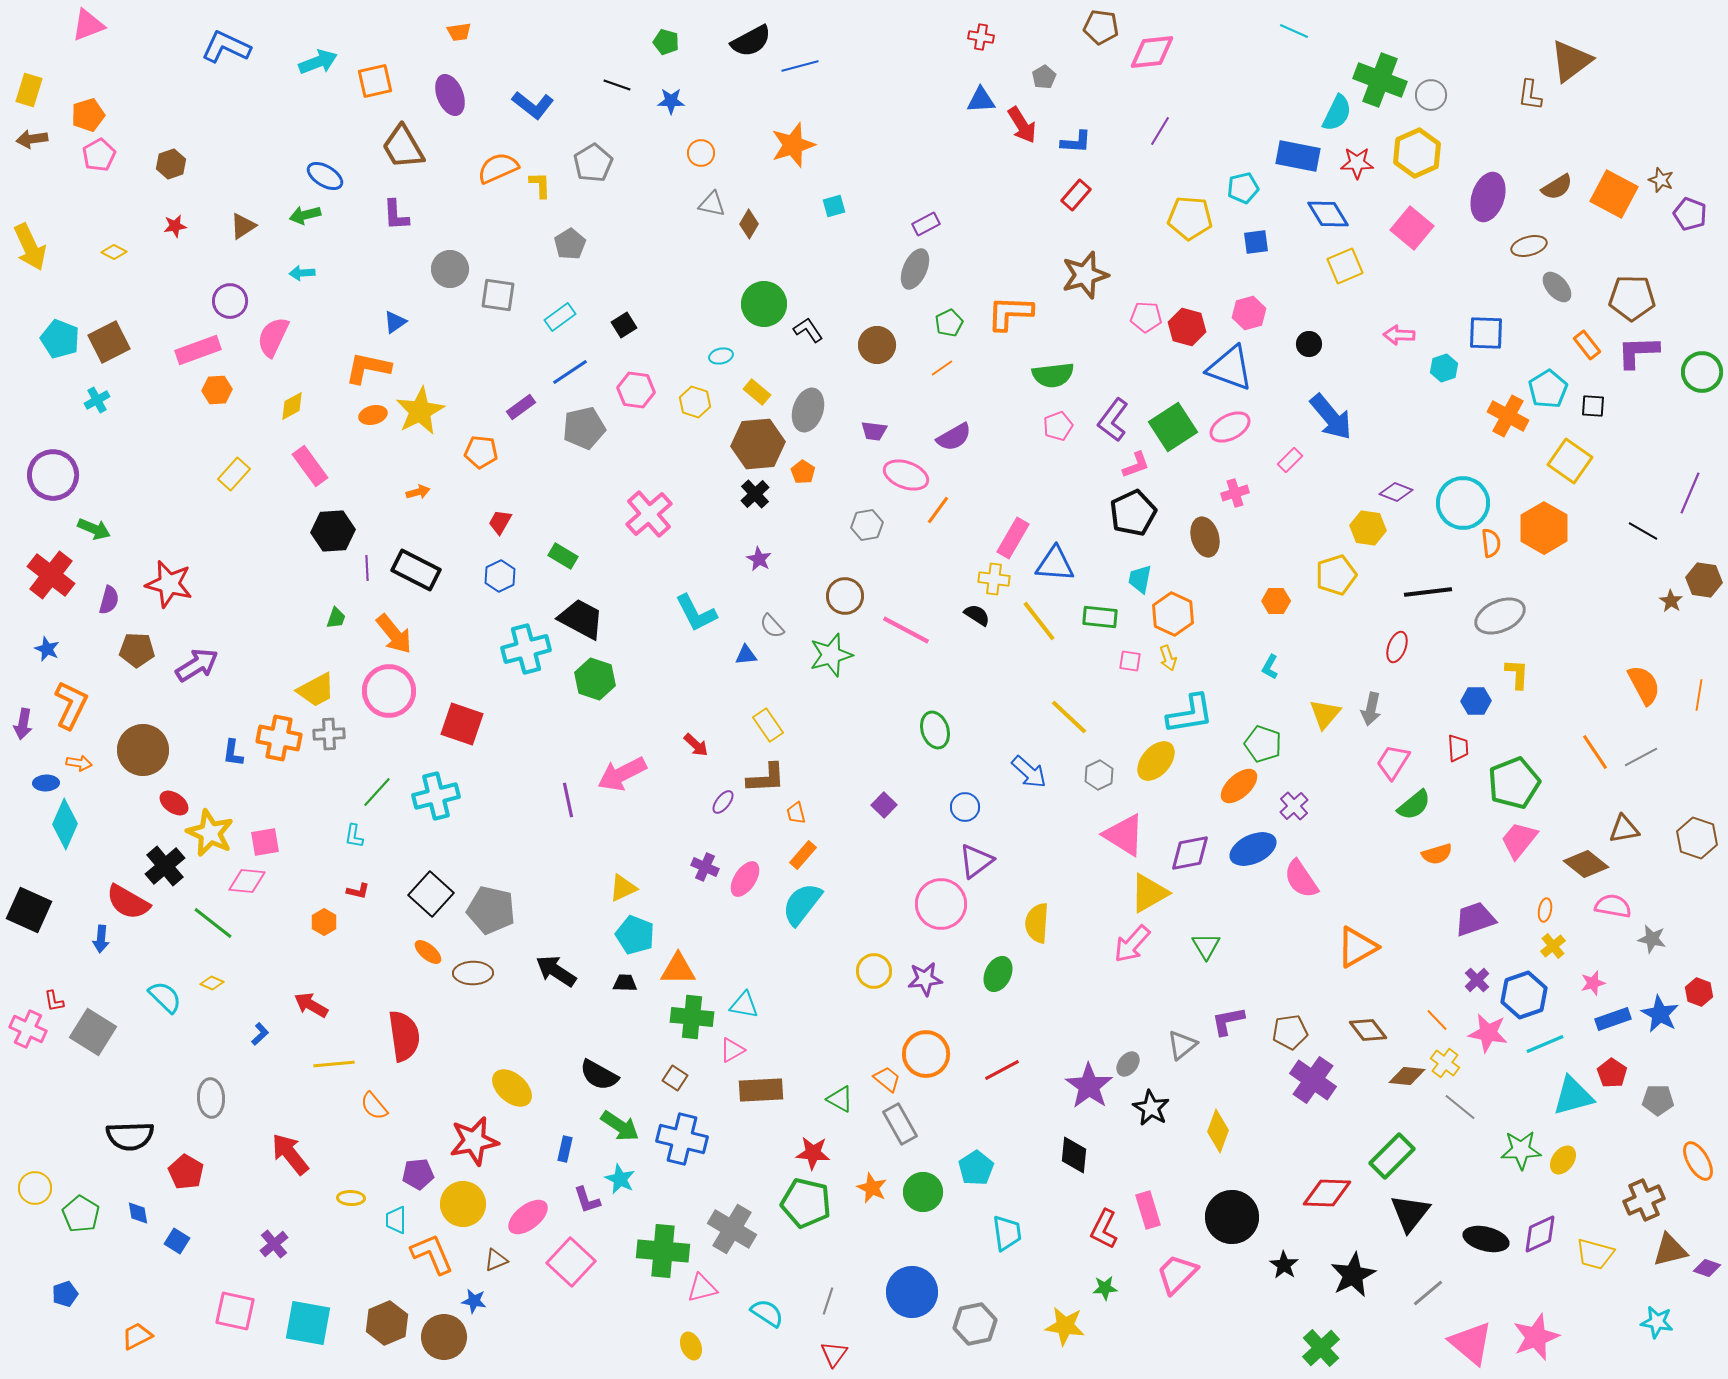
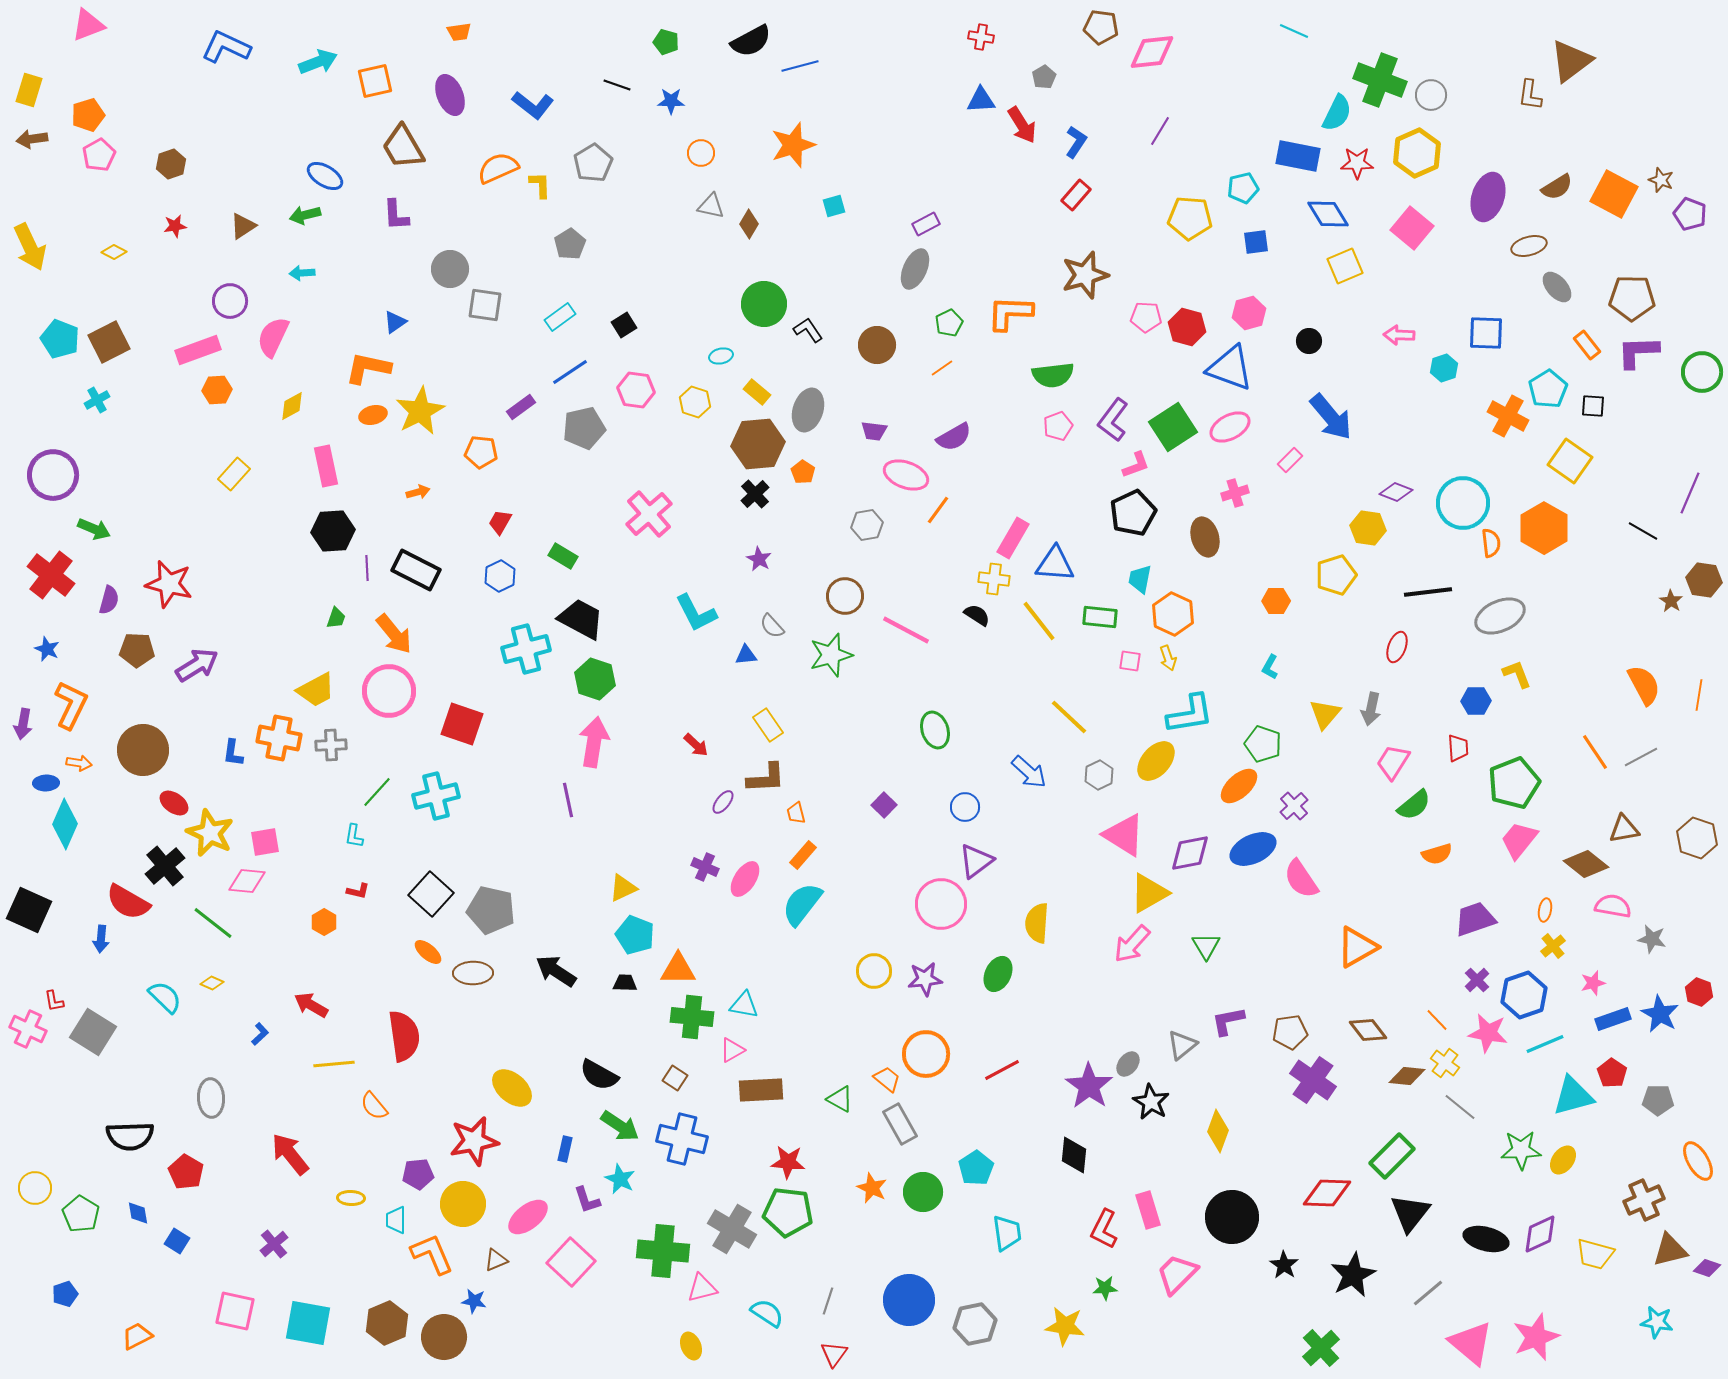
blue L-shape at (1076, 142): rotated 60 degrees counterclockwise
gray triangle at (712, 204): moved 1 px left, 2 px down
gray square at (498, 295): moved 13 px left, 10 px down
black circle at (1309, 344): moved 3 px up
pink rectangle at (310, 466): moved 16 px right; rotated 24 degrees clockwise
yellow L-shape at (1517, 674): rotated 24 degrees counterclockwise
gray cross at (329, 734): moved 2 px right, 11 px down
pink arrow at (622, 774): moved 28 px left, 32 px up; rotated 126 degrees clockwise
black star at (1151, 1108): moved 6 px up
red star at (813, 1153): moved 25 px left, 9 px down
green pentagon at (806, 1203): moved 18 px left, 9 px down; rotated 6 degrees counterclockwise
blue circle at (912, 1292): moved 3 px left, 8 px down
